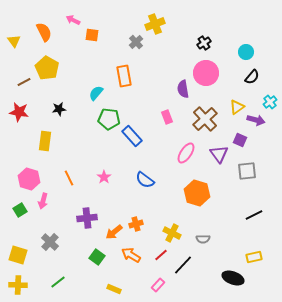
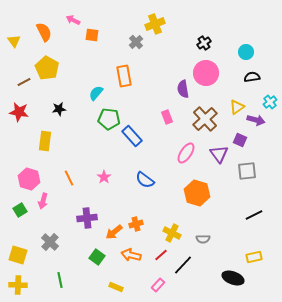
black semicircle at (252, 77): rotated 140 degrees counterclockwise
orange arrow at (131, 255): rotated 18 degrees counterclockwise
green line at (58, 282): moved 2 px right, 2 px up; rotated 63 degrees counterclockwise
yellow rectangle at (114, 289): moved 2 px right, 2 px up
